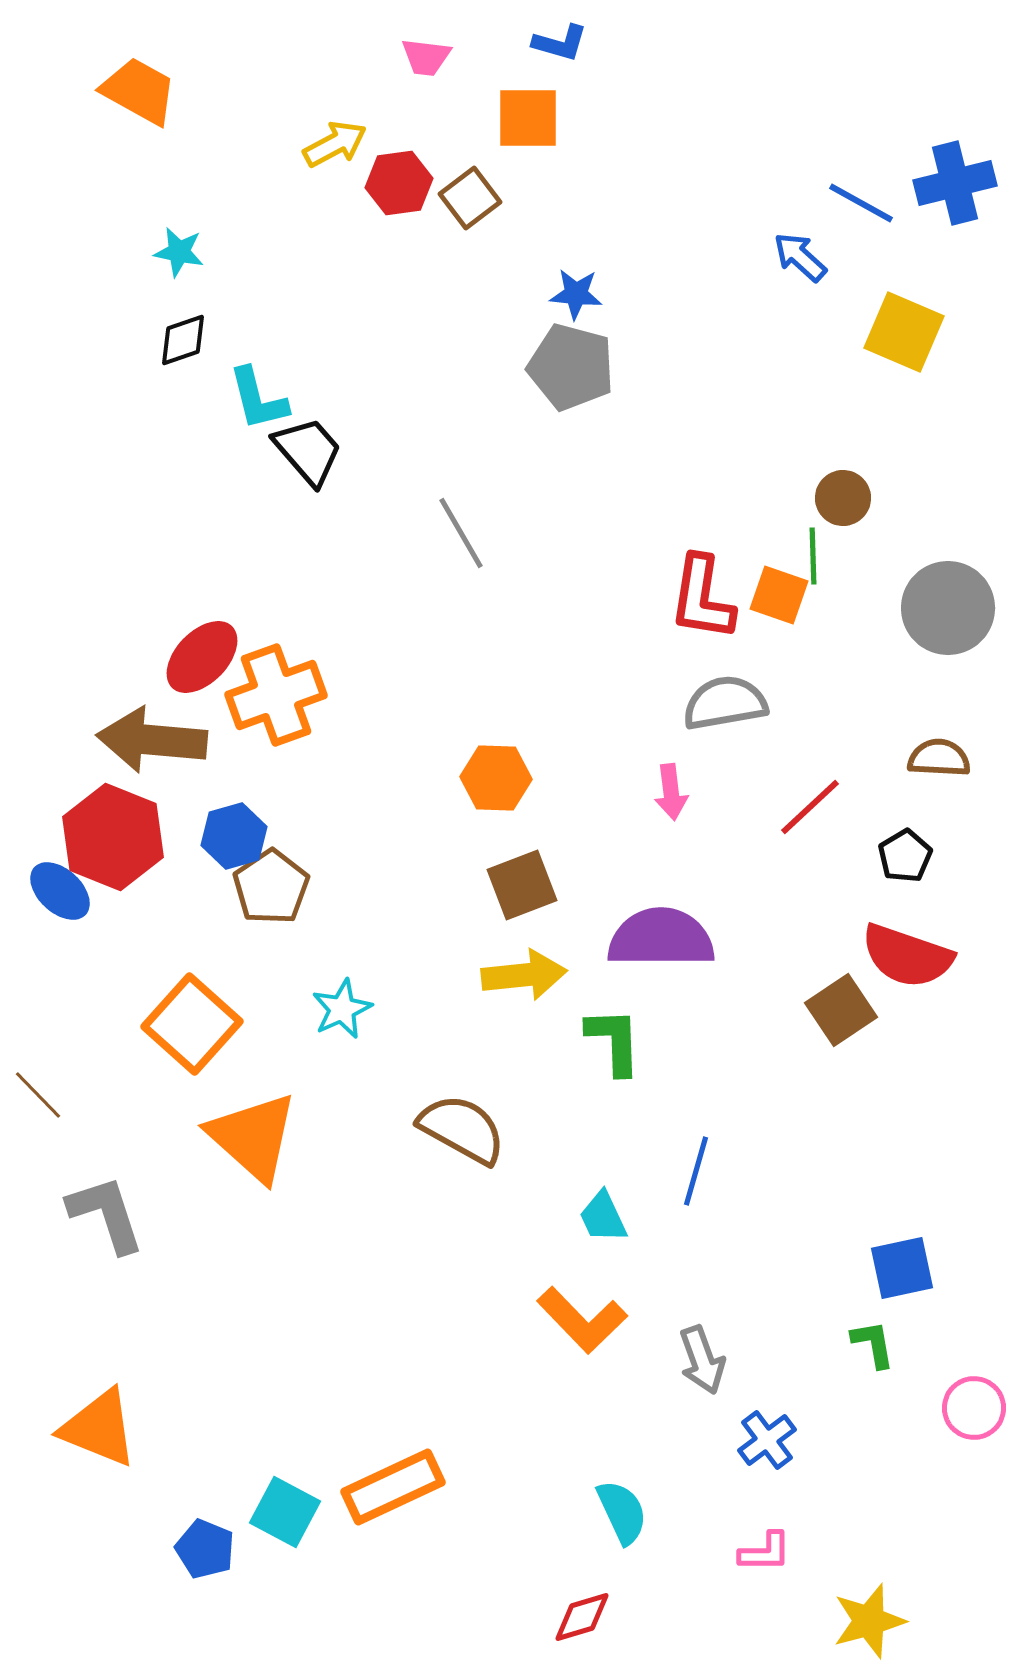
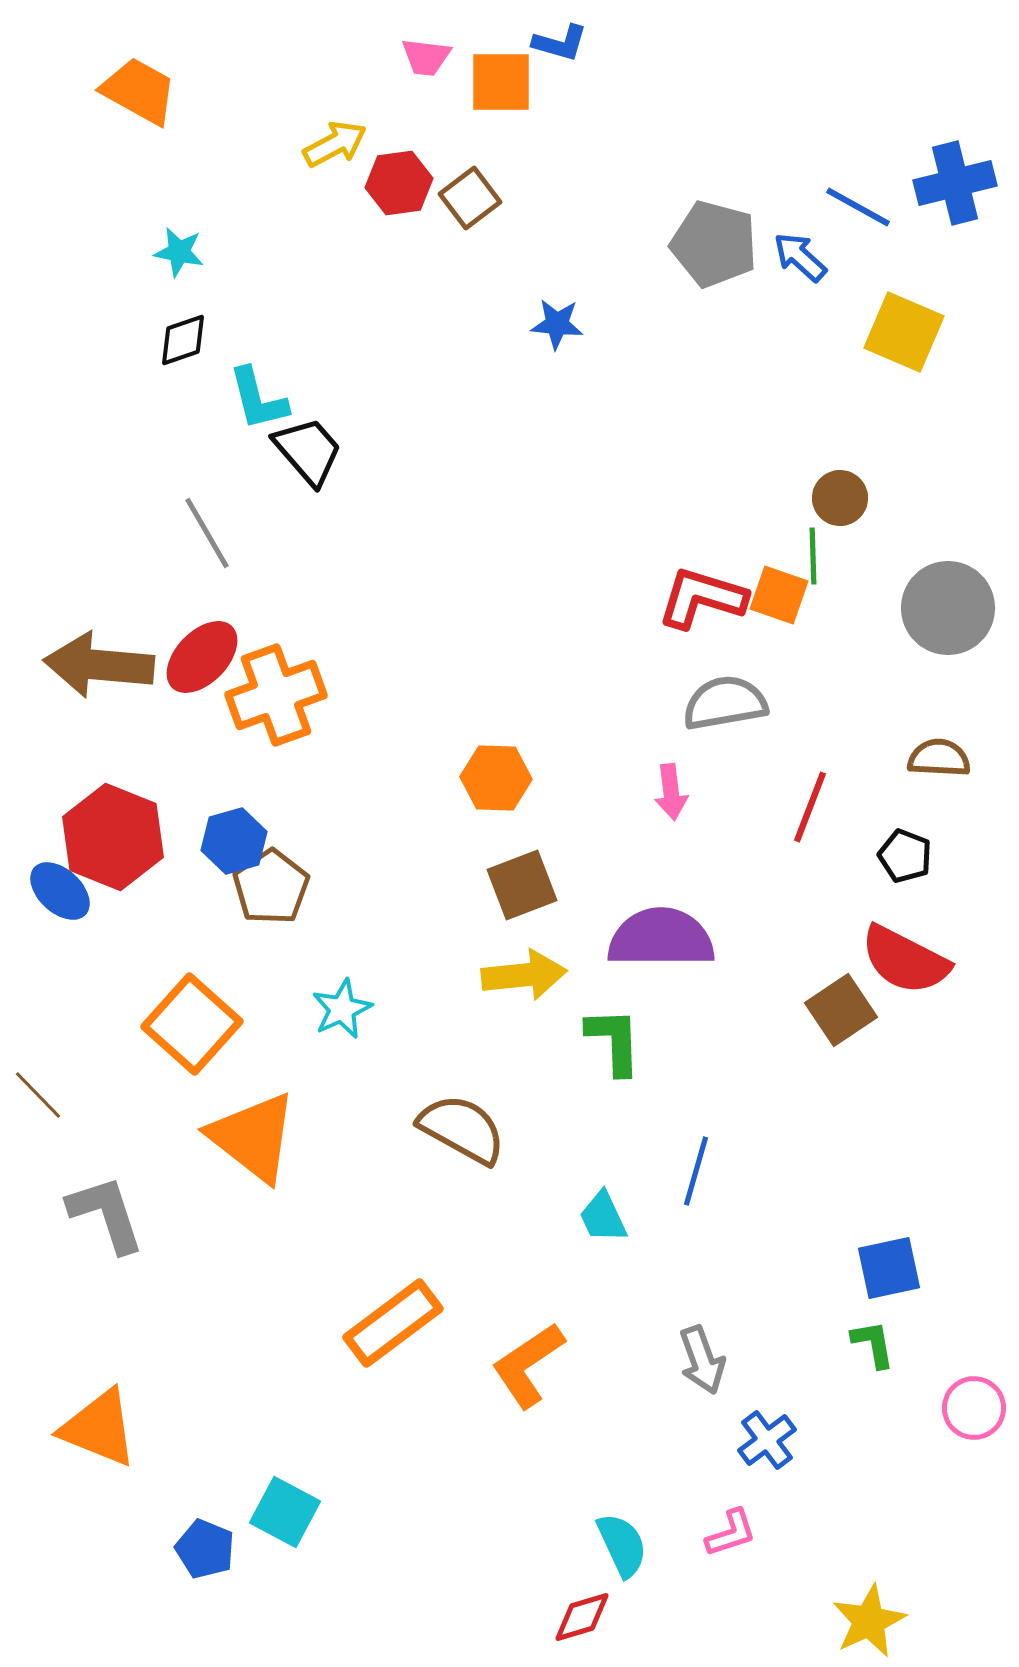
orange square at (528, 118): moved 27 px left, 36 px up
blue line at (861, 203): moved 3 px left, 4 px down
blue star at (576, 294): moved 19 px left, 30 px down
gray pentagon at (571, 367): moved 143 px right, 123 px up
brown circle at (843, 498): moved 3 px left
gray line at (461, 533): moved 254 px left
red L-shape at (702, 598): rotated 98 degrees clockwise
brown arrow at (152, 740): moved 53 px left, 75 px up
red line at (810, 807): rotated 26 degrees counterclockwise
blue hexagon at (234, 836): moved 5 px down
black pentagon at (905, 856): rotated 20 degrees counterclockwise
red semicircle at (907, 956): moved 2 px left, 4 px down; rotated 8 degrees clockwise
orange triangle at (253, 1137): rotated 4 degrees counterclockwise
blue square at (902, 1268): moved 13 px left
orange L-shape at (582, 1320): moved 54 px left, 45 px down; rotated 100 degrees clockwise
orange rectangle at (393, 1487): moved 164 px up; rotated 12 degrees counterclockwise
cyan semicircle at (622, 1512): moved 33 px down
pink L-shape at (765, 1552): moved 34 px left, 19 px up; rotated 18 degrees counterclockwise
yellow star at (869, 1621): rotated 10 degrees counterclockwise
